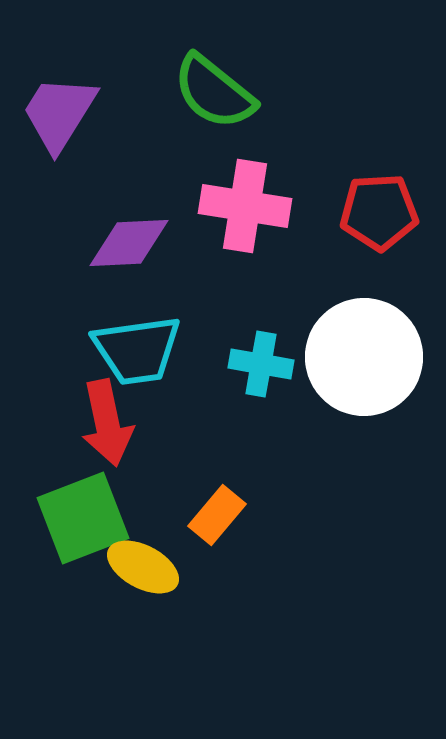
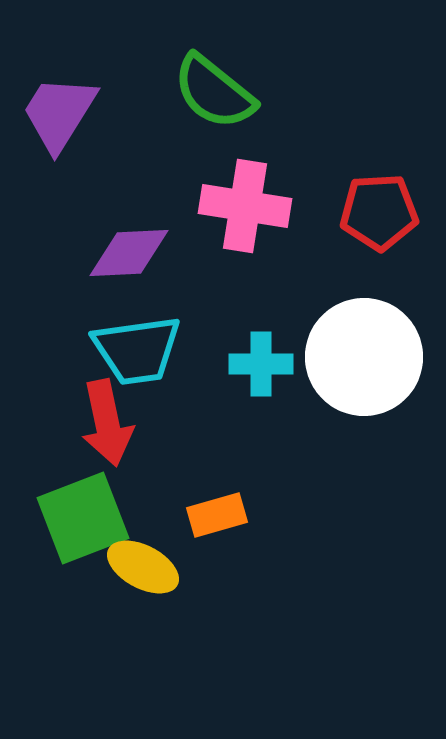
purple diamond: moved 10 px down
cyan cross: rotated 10 degrees counterclockwise
orange rectangle: rotated 34 degrees clockwise
